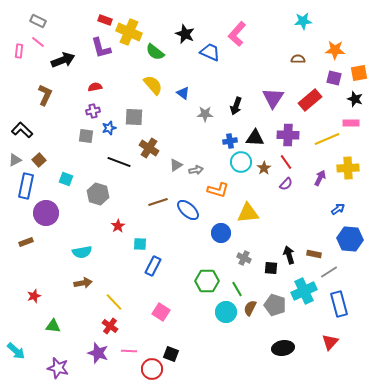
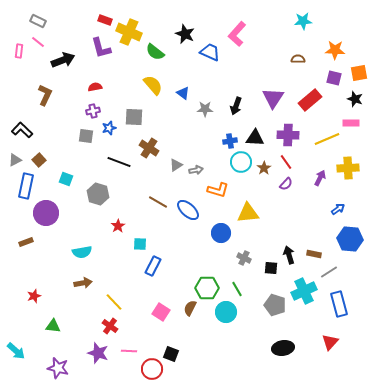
gray star at (205, 114): moved 5 px up
brown line at (158, 202): rotated 48 degrees clockwise
green hexagon at (207, 281): moved 7 px down
brown semicircle at (250, 308): moved 60 px left
